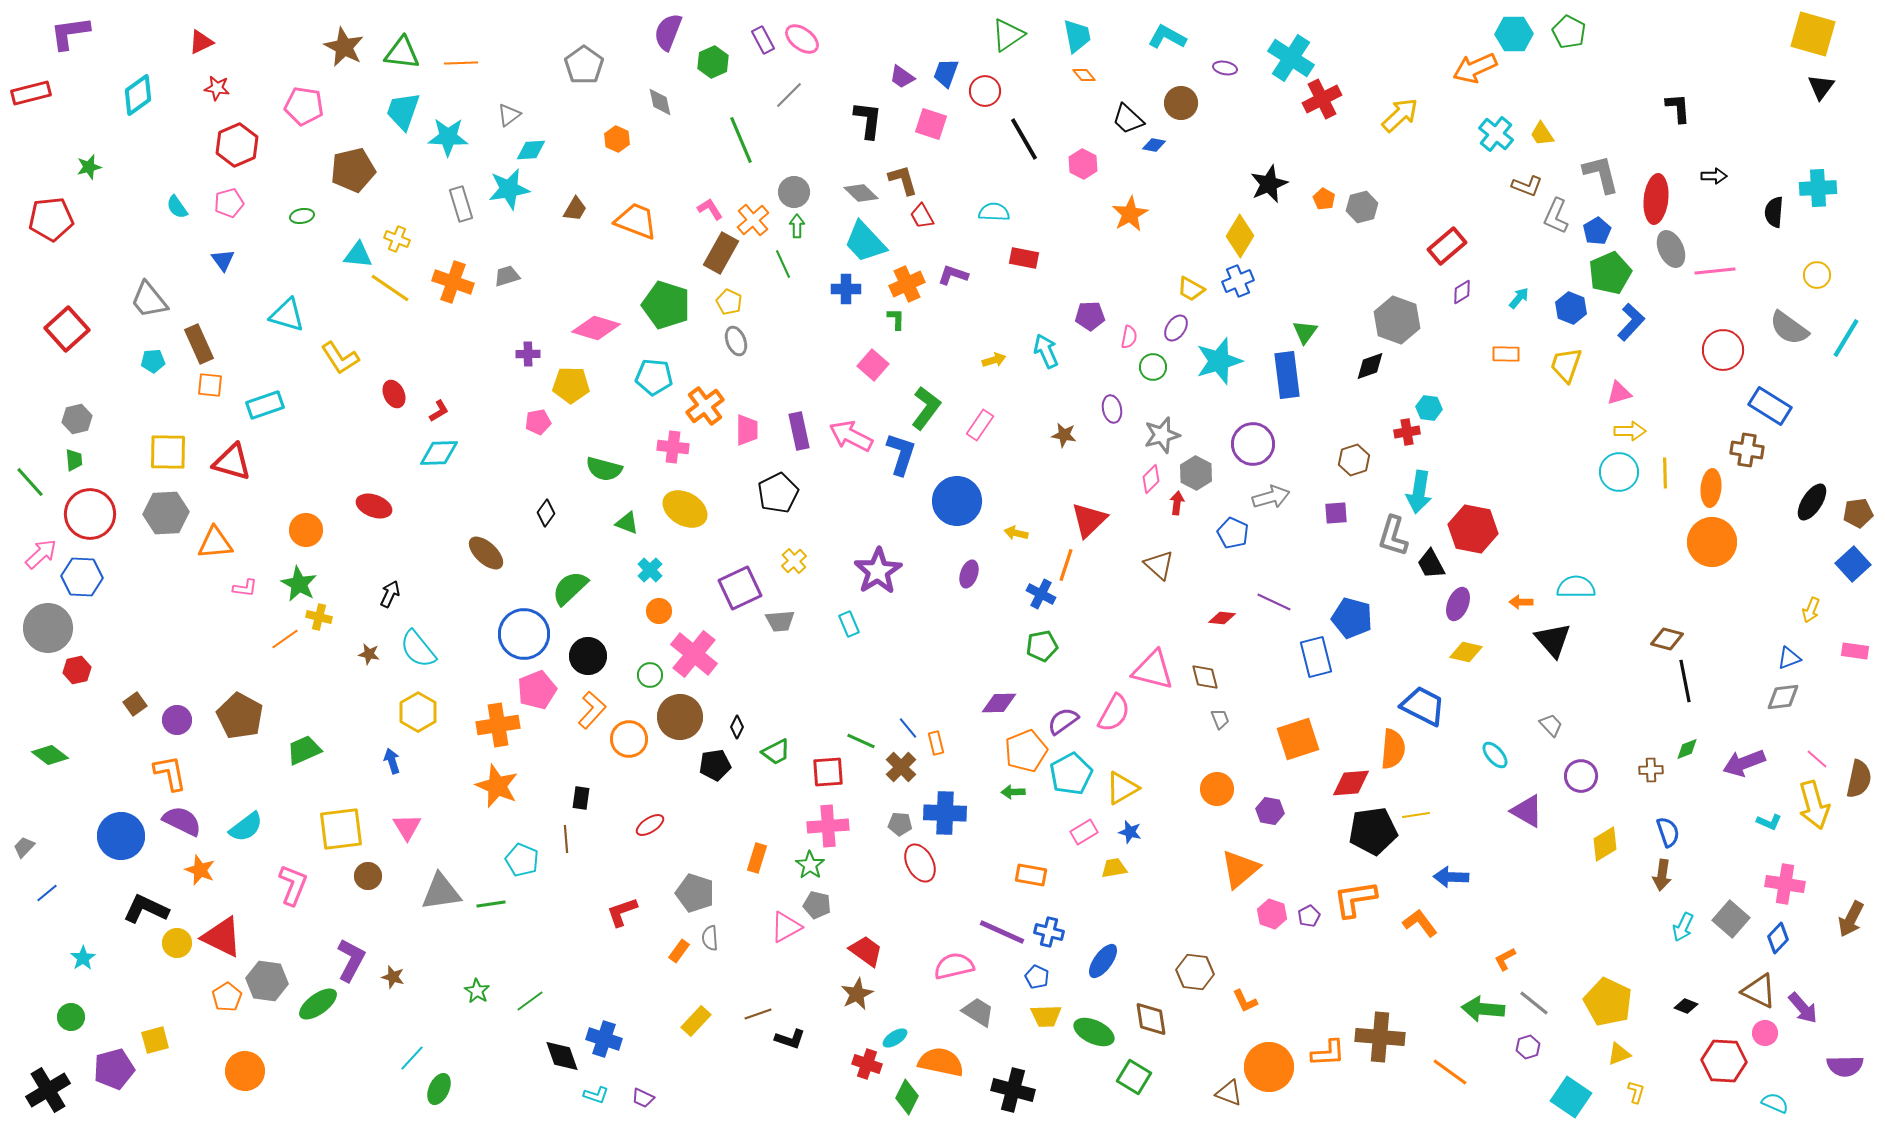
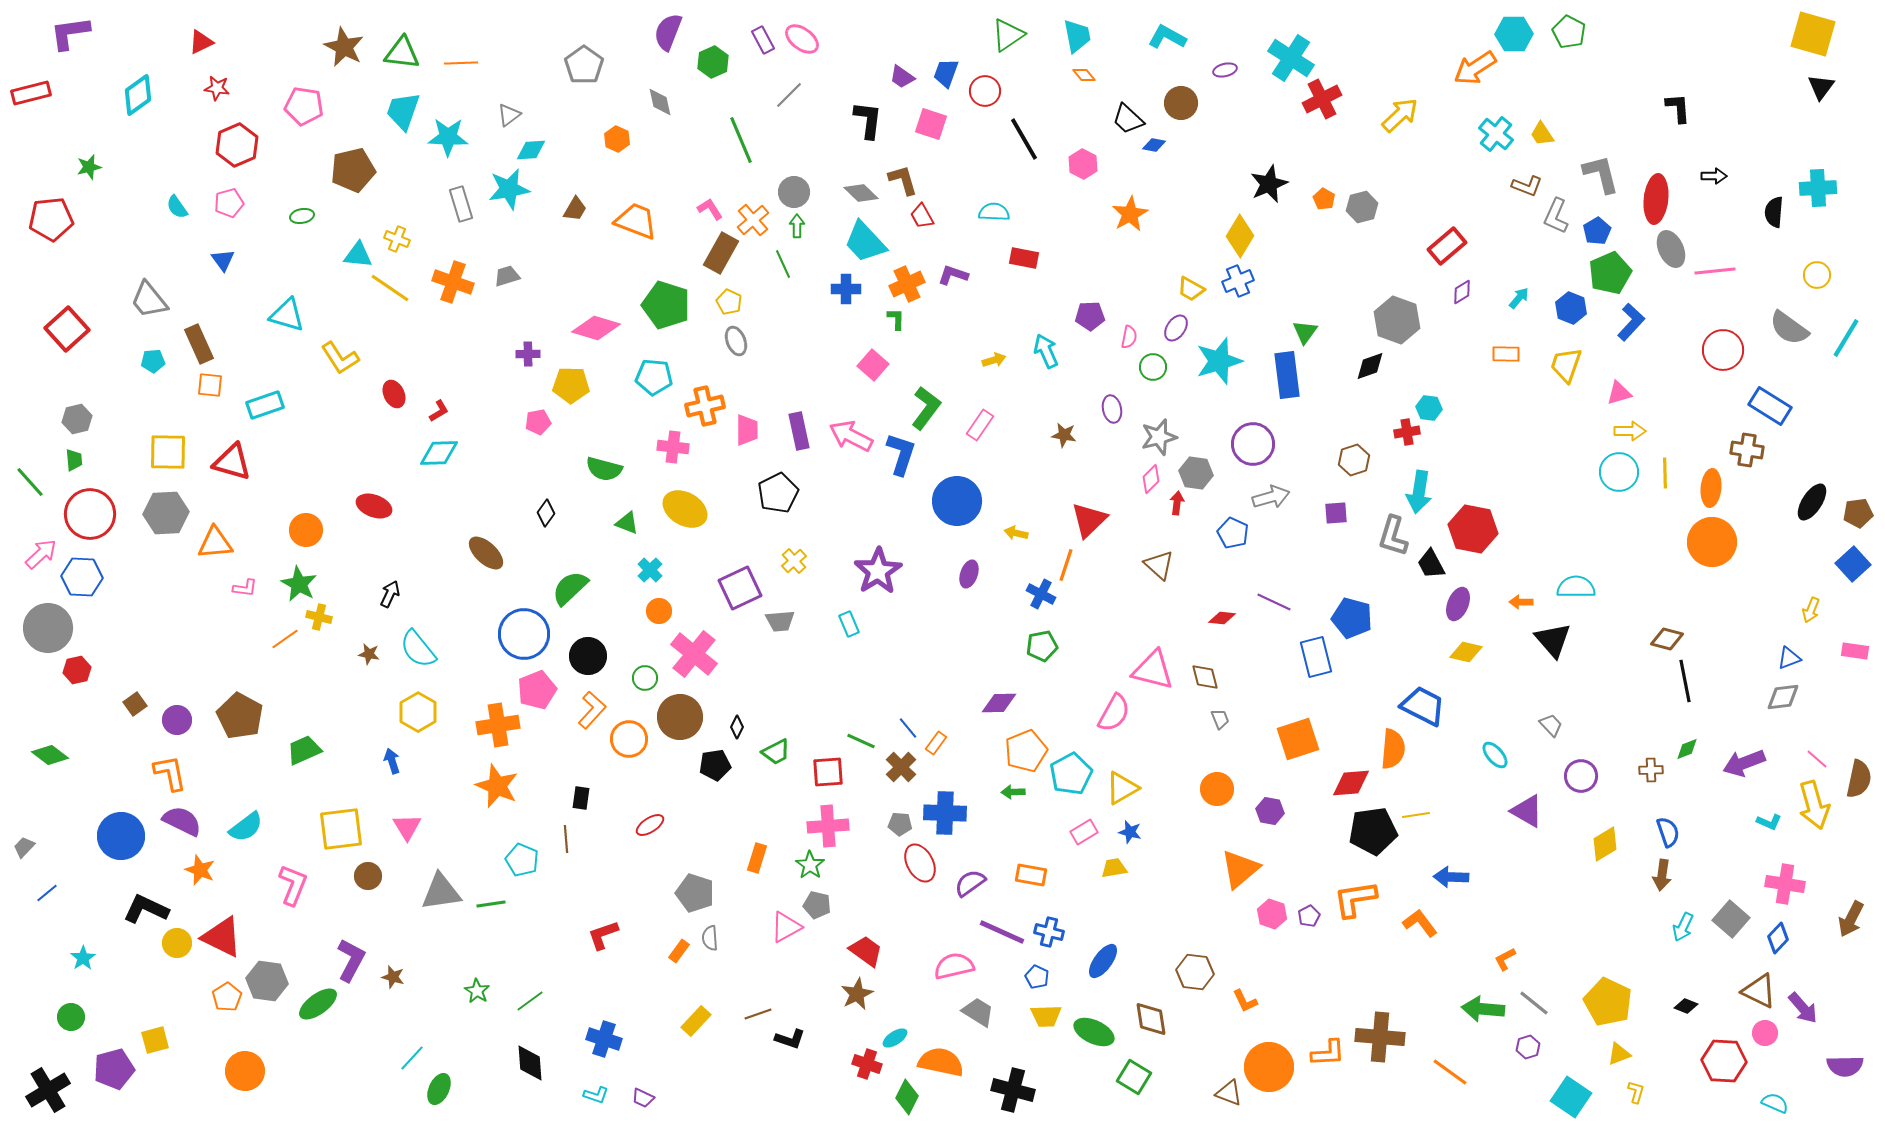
purple ellipse at (1225, 68): moved 2 px down; rotated 25 degrees counterclockwise
orange arrow at (1475, 68): rotated 9 degrees counterclockwise
orange cross at (705, 406): rotated 24 degrees clockwise
gray star at (1162, 435): moved 3 px left, 2 px down
gray hexagon at (1196, 473): rotated 20 degrees counterclockwise
green circle at (650, 675): moved 5 px left, 3 px down
purple semicircle at (1063, 721): moved 93 px left, 162 px down
orange rectangle at (936, 743): rotated 50 degrees clockwise
red L-shape at (622, 912): moved 19 px left, 23 px down
black diamond at (562, 1056): moved 32 px left, 7 px down; rotated 15 degrees clockwise
